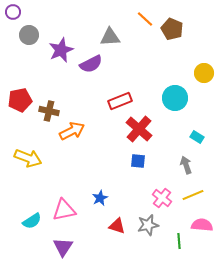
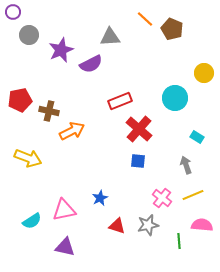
purple triangle: moved 2 px right; rotated 50 degrees counterclockwise
